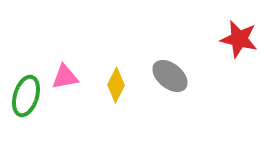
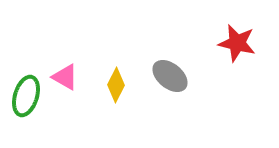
red star: moved 2 px left, 4 px down
pink triangle: rotated 40 degrees clockwise
